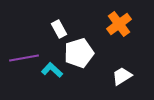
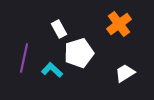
purple line: rotated 68 degrees counterclockwise
white trapezoid: moved 3 px right, 3 px up
